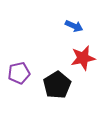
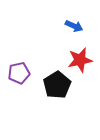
red star: moved 3 px left, 2 px down
